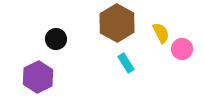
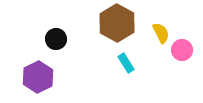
pink circle: moved 1 px down
